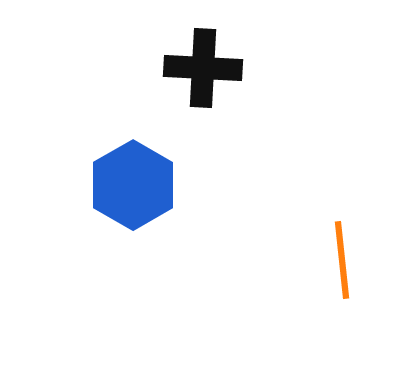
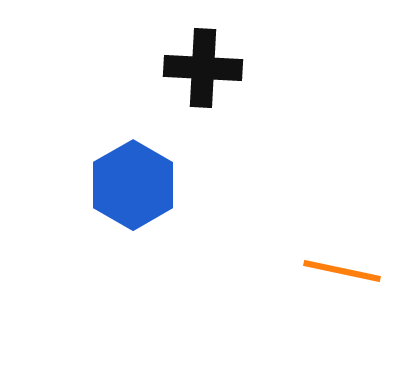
orange line: moved 11 px down; rotated 72 degrees counterclockwise
